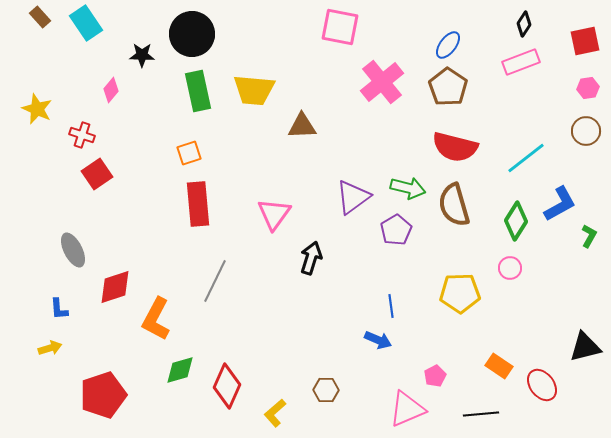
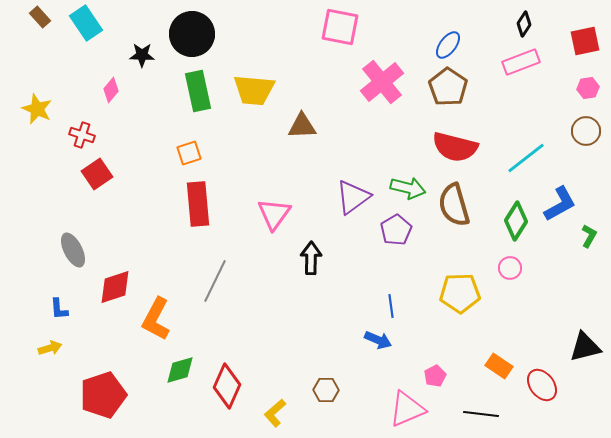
black arrow at (311, 258): rotated 16 degrees counterclockwise
black line at (481, 414): rotated 12 degrees clockwise
